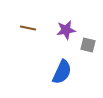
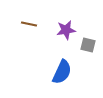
brown line: moved 1 px right, 4 px up
